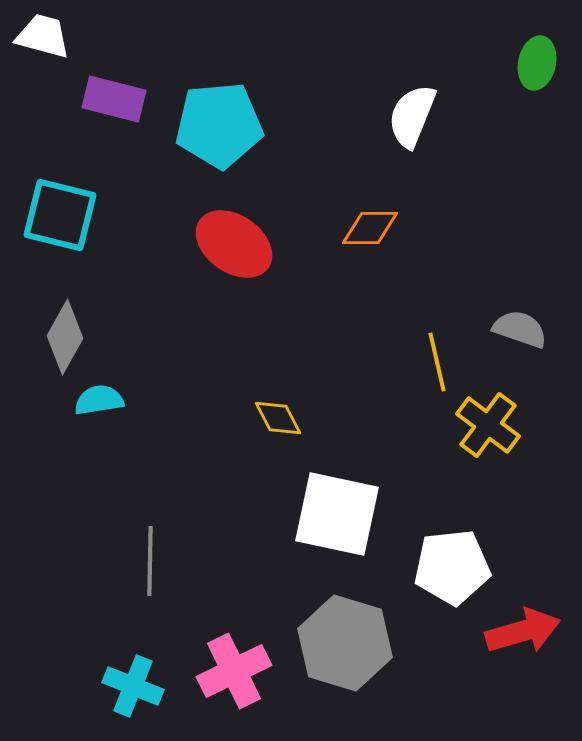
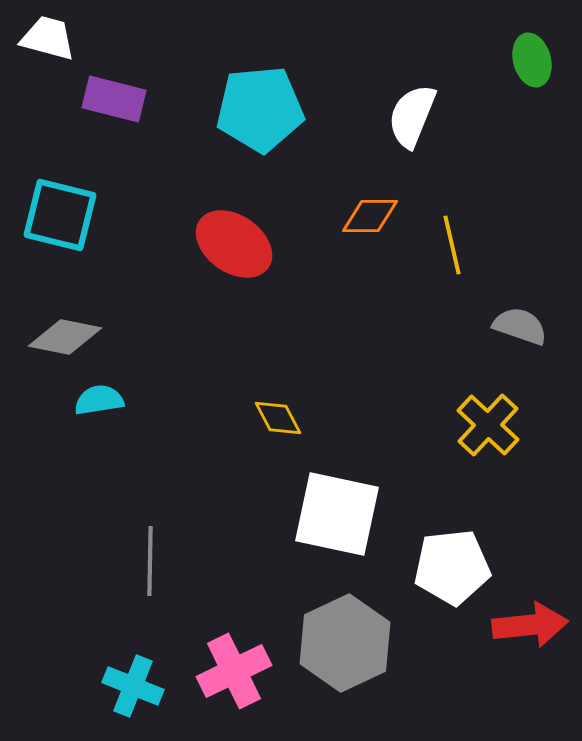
white trapezoid: moved 5 px right, 2 px down
green ellipse: moved 5 px left, 3 px up; rotated 27 degrees counterclockwise
cyan pentagon: moved 41 px right, 16 px up
orange diamond: moved 12 px up
gray semicircle: moved 3 px up
gray diamond: rotated 72 degrees clockwise
yellow line: moved 15 px right, 117 px up
yellow cross: rotated 6 degrees clockwise
red arrow: moved 7 px right, 6 px up; rotated 10 degrees clockwise
gray hexagon: rotated 18 degrees clockwise
